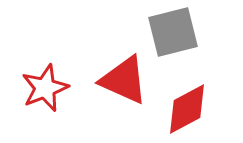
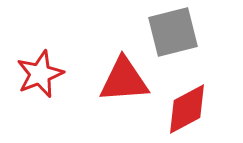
red triangle: rotated 28 degrees counterclockwise
red star: moved 5 px left, 14 px up
